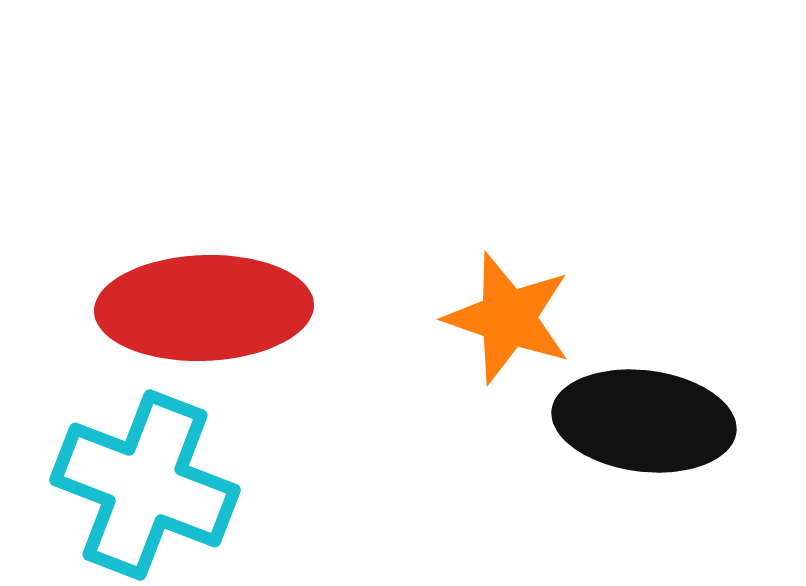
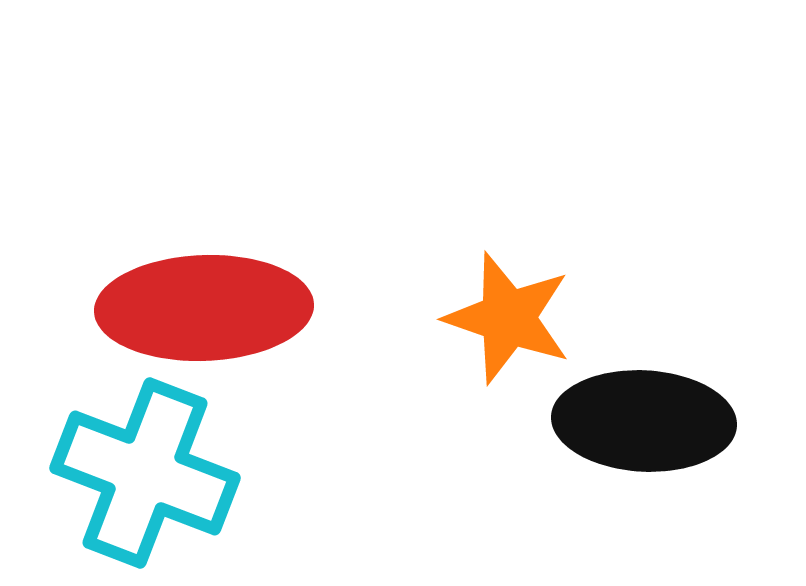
black ellipse: rotated 4 degrees counterclockwise
cyan cross: moved 12 px up
